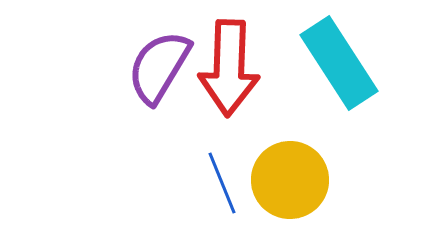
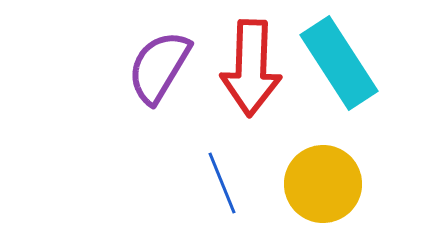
red arrow: moved 22 px right
yellow circle: moved 33 px right, 4 px down
